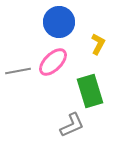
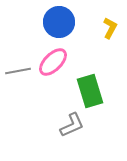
yellow L-shape: moved 12 px right, 16 px up
